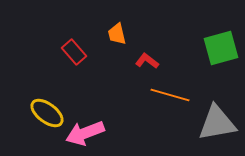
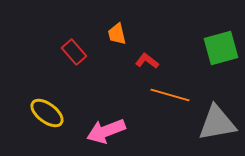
pink arrow: moved 21 px right, 2 px up
